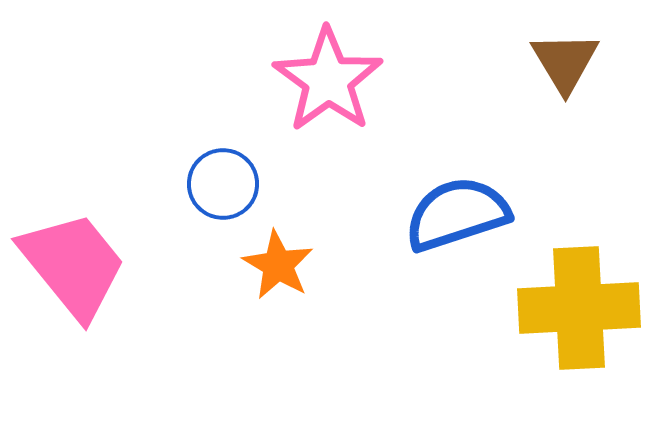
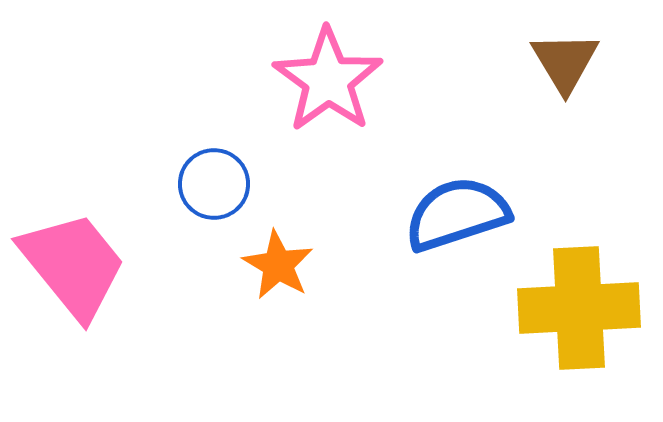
blue circle: moved 9 px left
